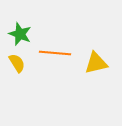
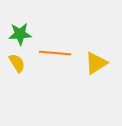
green star: rotated 25 degrees counterclockwise
yellow triangle: rotated 20 degrees counterclockwise
